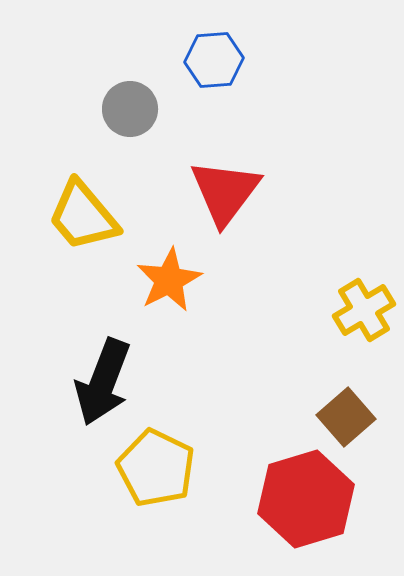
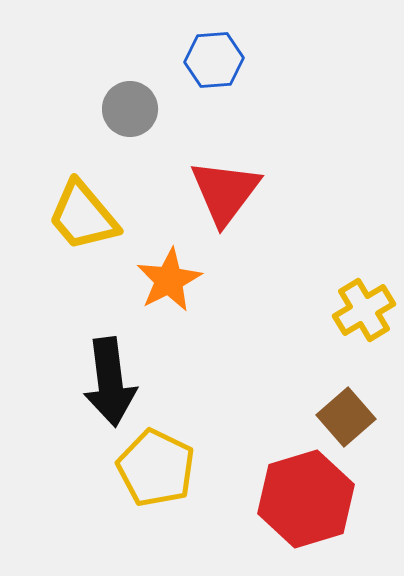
black arrow: moved 7 px right; rotated 28 degrees counterclockwise
